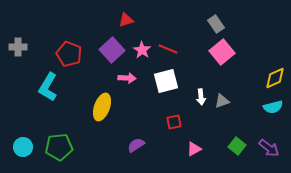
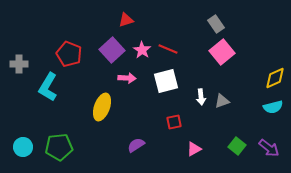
gray cross: moved 1 px right, 17 px down
